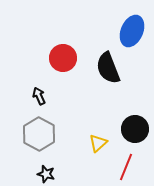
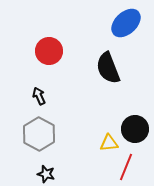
blue ellipse: moved 6 px left, 8 px up; rotated 24 degrees clockwise
red circle: moved 14 px left, 7 px up
yellow triangle: moved 11 px right; rotated 36 degrees clockwise
